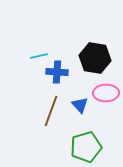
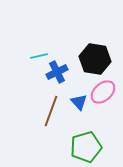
black hexagon: moved 1 px down
blue cross: rotated 30 degrees counterclockwise
pink ellipse: moved 3 px left, 1 px up; rotated 40 degrees counterclockwise
blue triangle: moved 1 px left, 3 px up
